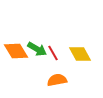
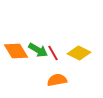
green arrow: moved 1 px right, 1 px down
yellow diamond: moved 1 px left, 1 px up; rotated 35 degrees counterclockwise
